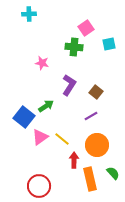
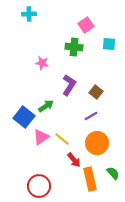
pink square: moved 3 px up
cyan square: rotated 16 degrees clockwise
pink triangle: moved 1 px right
orange circle: moved 2 px up
red arrow: rotated 140 degrees clockwise
